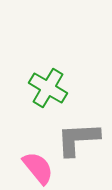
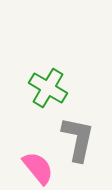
gray L-shape: rotated 105 degrees clockwise
